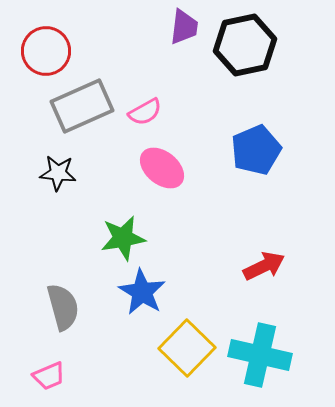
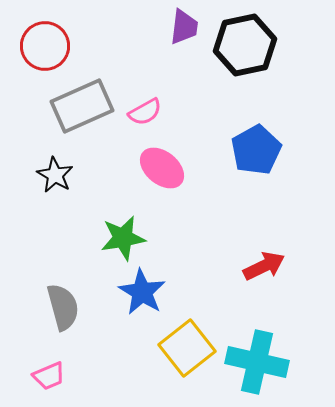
red circle: moved 1 px left, 5 px up
blue pentagon: rotated 6 degrees counterclockwise
black star: moved 3 px left, 2 px down; rotated 24 degrees clockwise
yellow square: rotated 8 degrees clockwise
cyan cross: moved 3 px left, 7 px down
